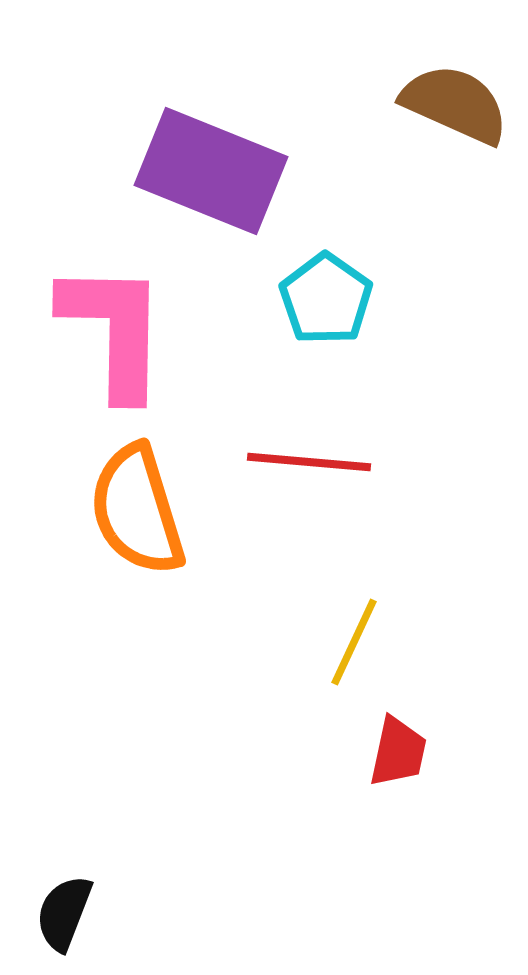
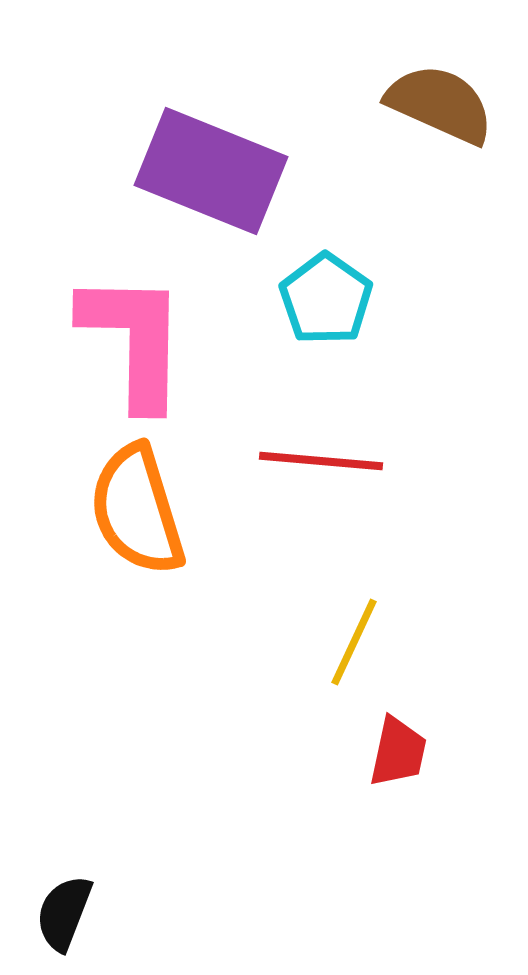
brown semicircle: moved 15 px left
pink L-shape: moved 20 px right, 10 px down
red line: moved 12 px right, 1 px up
